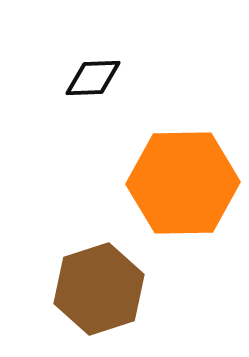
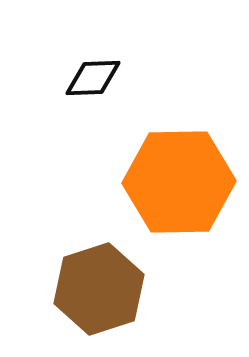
orange hexagon: moved 4 px left, 1 px up
